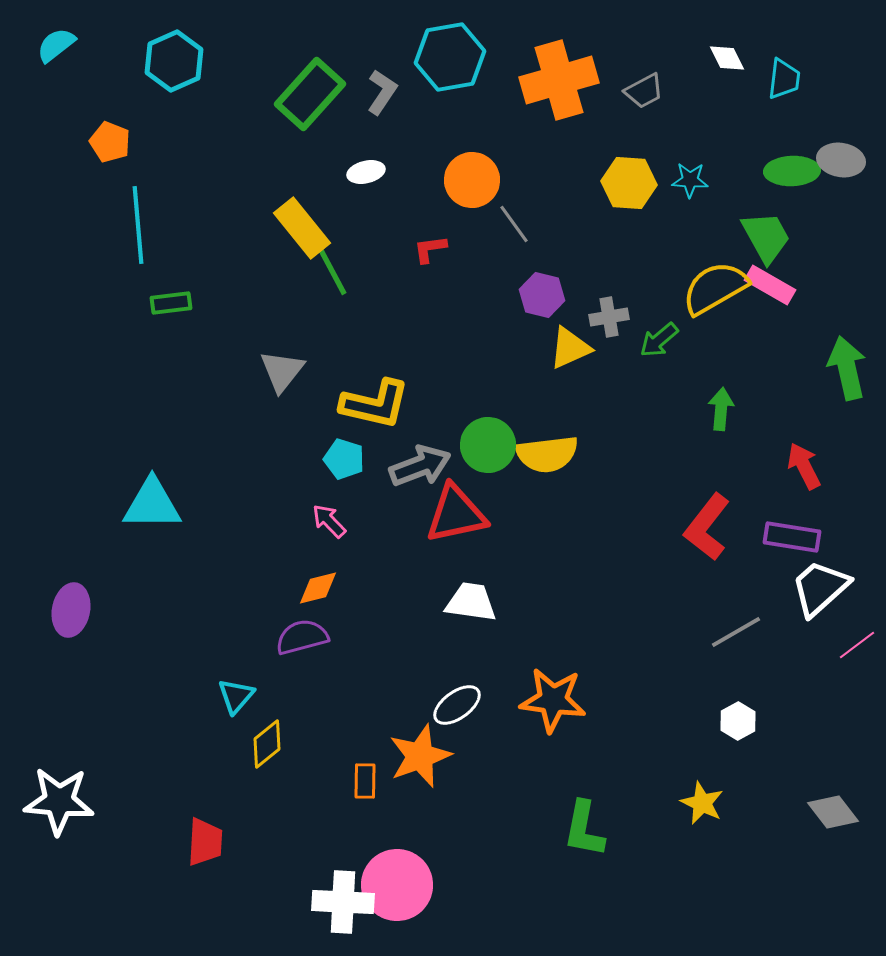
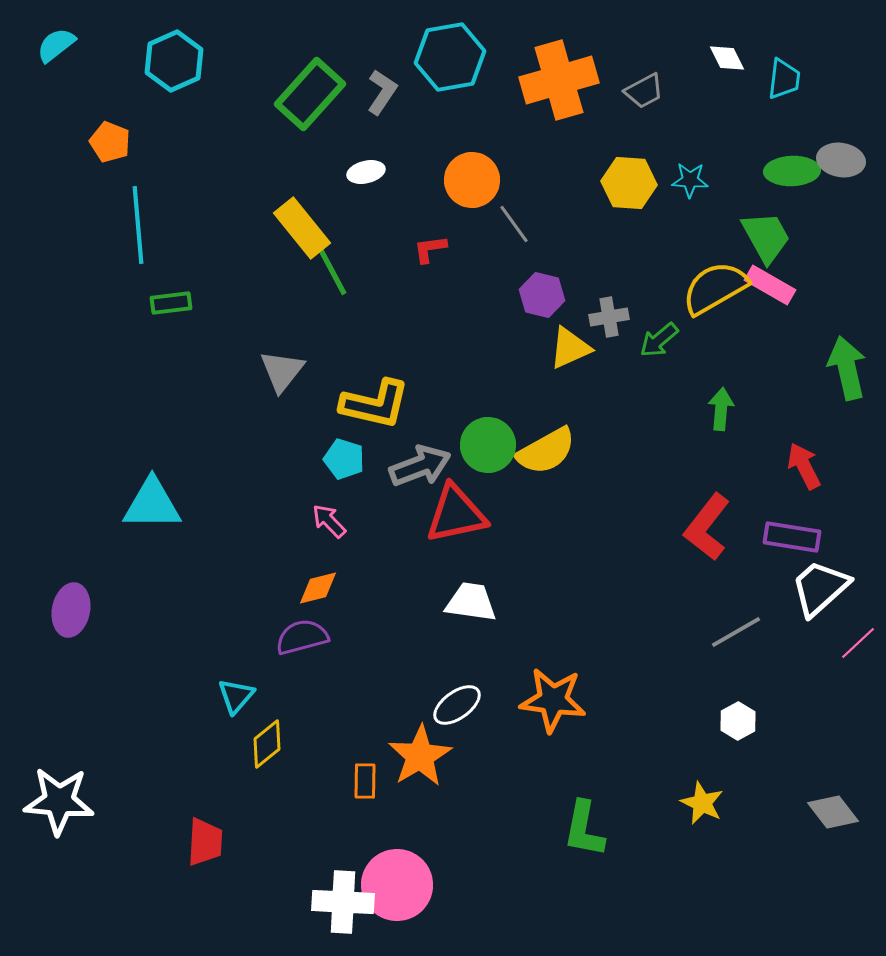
yellow semicircle at (547, 454): moved 1 px left, 3 px up; rotated 22 degrees counterclockwise
pink line at (857, 645): moved 1 px right, 2 px up; rotated 6 degrees counterclockwise
orange star at (420, 756): rotated 10 degrees counterclockwise
